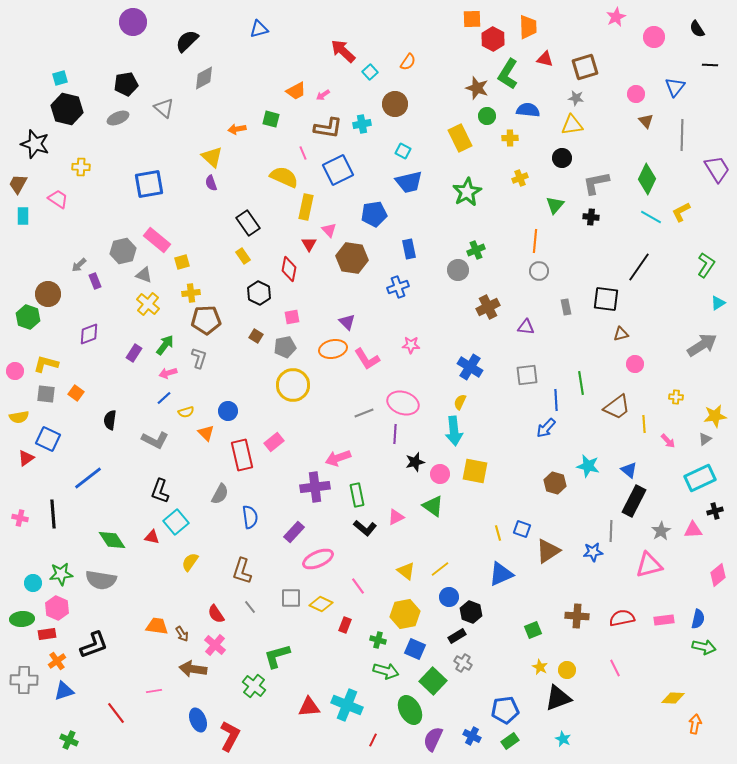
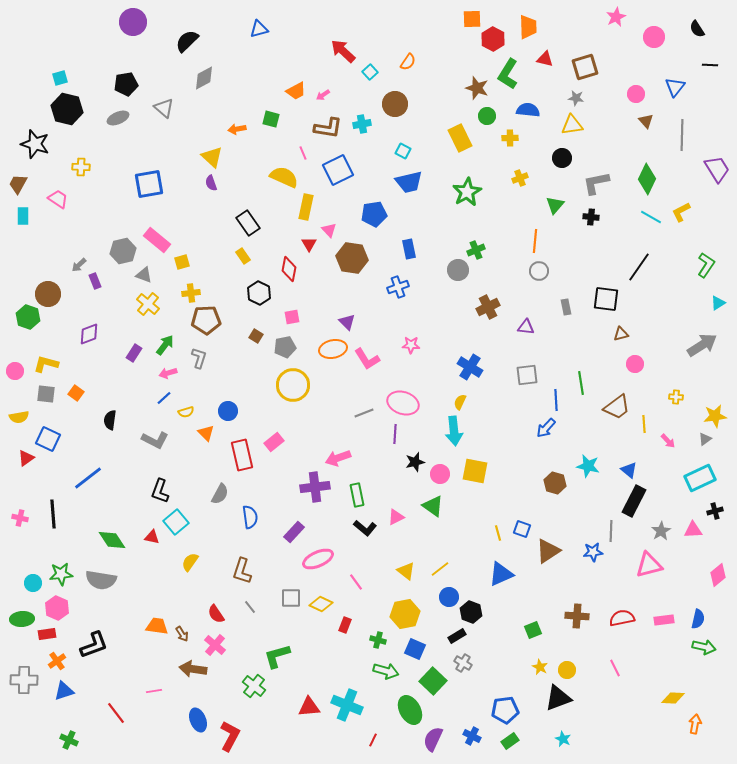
pink line at (358, 586): moved 2 px left, 4 px up
